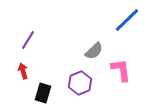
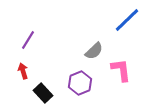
black rectangle: rotated 60 degrees counterclockwise
